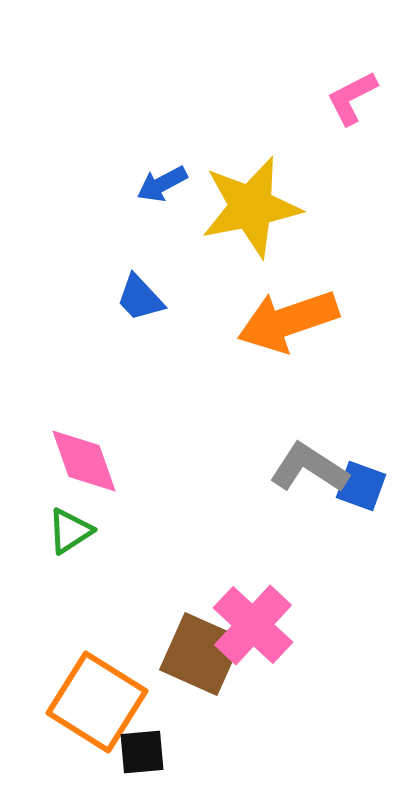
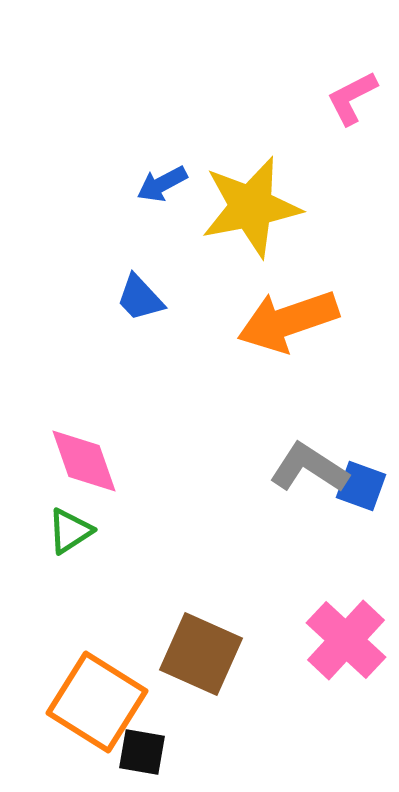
pink cross: moved 93 px right, 15 px down
black square: rotated 15 degrees clockwise
